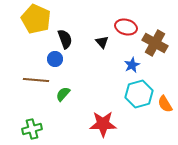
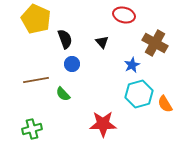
red ellipse: moved 2 px left, 12 px up
blue circle: moved 17 px right, 5 px down
brown line: rotated 15 degrees counterclockwise
green semicircle: rotated 84 degrees counterclockwise
